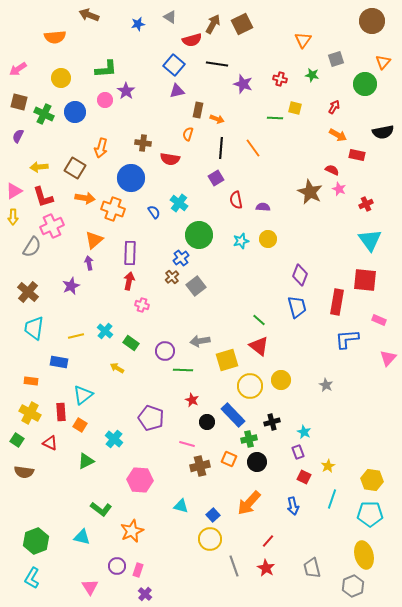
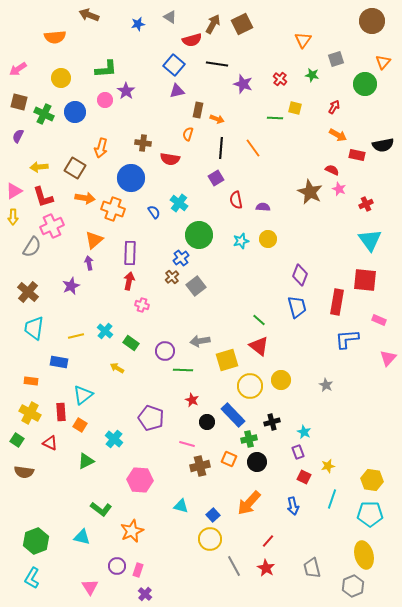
red cross at (280, 79): rotated 24 degrees clockwise
black semicircle at (383, 132): moved 13 px down
yellow star at (328, 466): rotated 16 degrees clockwise
gray line at (234, 566): rotated 10 degrees counterclockwise
